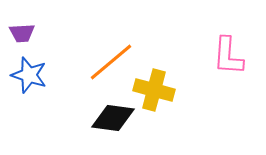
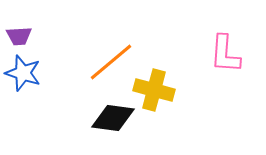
purple trapezoid: moved 3 px left, 3 px down
pink L-shape: moved 3 px left, 2 px up
blue star: moved 6 px left, 2 px up
